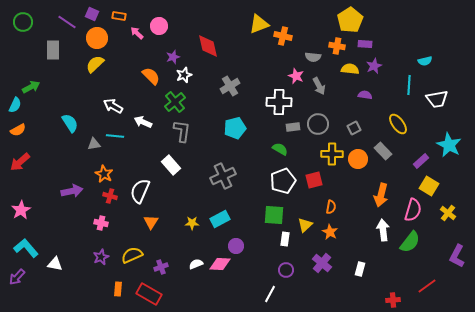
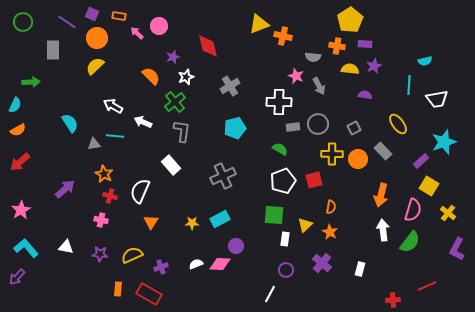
yellow semicircle at (95, 64): moved 2 px down
white star at (184, 75): moved 2 px right, 2 px down
green arrow at (31, 87): moved 5 px up; rotated 24 degrees clockwise
cyan star at (449, 145): moved 5 px left, 3 px up; rotated 25 degrees clockwise
purple arrow at (72, 191): moved 7 px left, 2 px up; rotated 30 degrees counterclockwise
pink cross at (101, 223): moved 3 px up
purple L-shape at (457, 256): moved 7 px up
purple star at (101, 257): moved 1 px left, 3 px up; rotated 28 degrees clockwise
white triangle at (55, 264): moved 11 px right, 17 px up
red line at (427, 286): rotated 12 degrees clockwise
